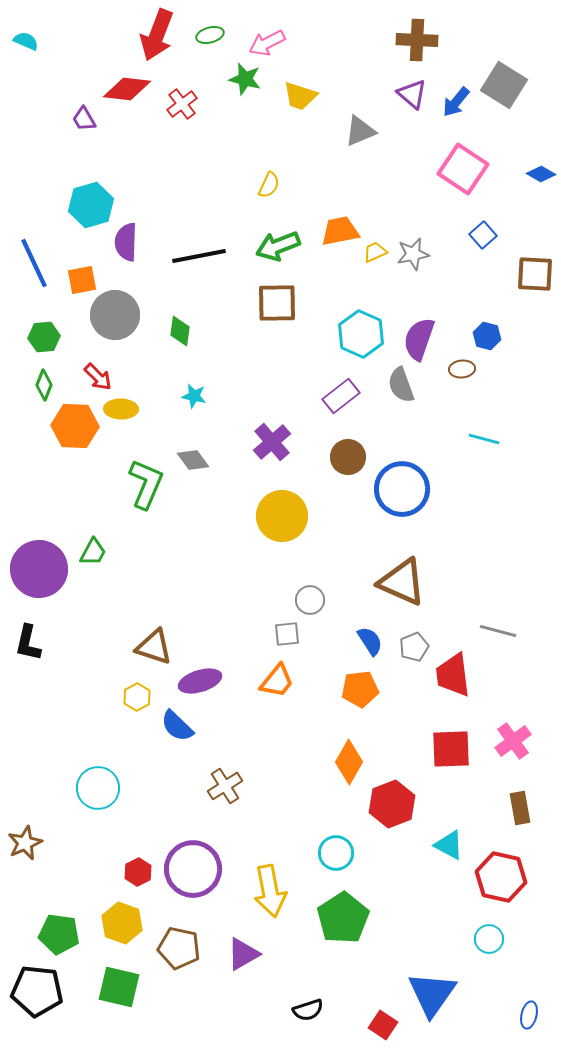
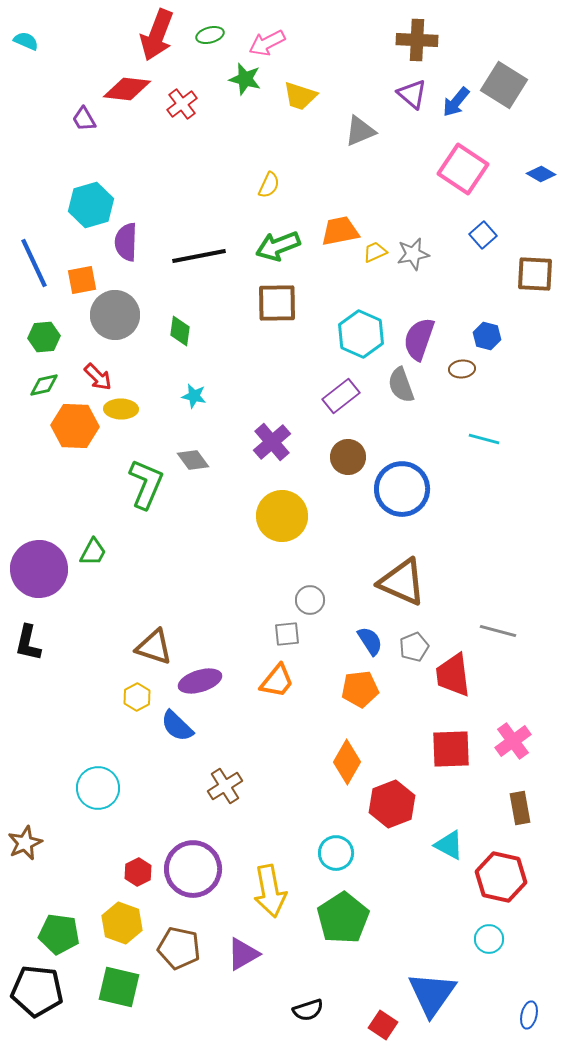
green diamond at (44, 385): rotated 56 degrees clockwise
orange diamond at (349, 762): moved 2 px left
